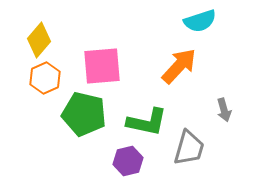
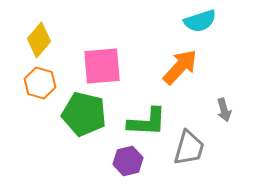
orange arrow: moved 1 px right, 1 px down
orange hexagon: moved 5 px left, 5 px down; rotated 20 degrees counterclockwise
green L-shape: rotated 9 degrees counterclockwise
